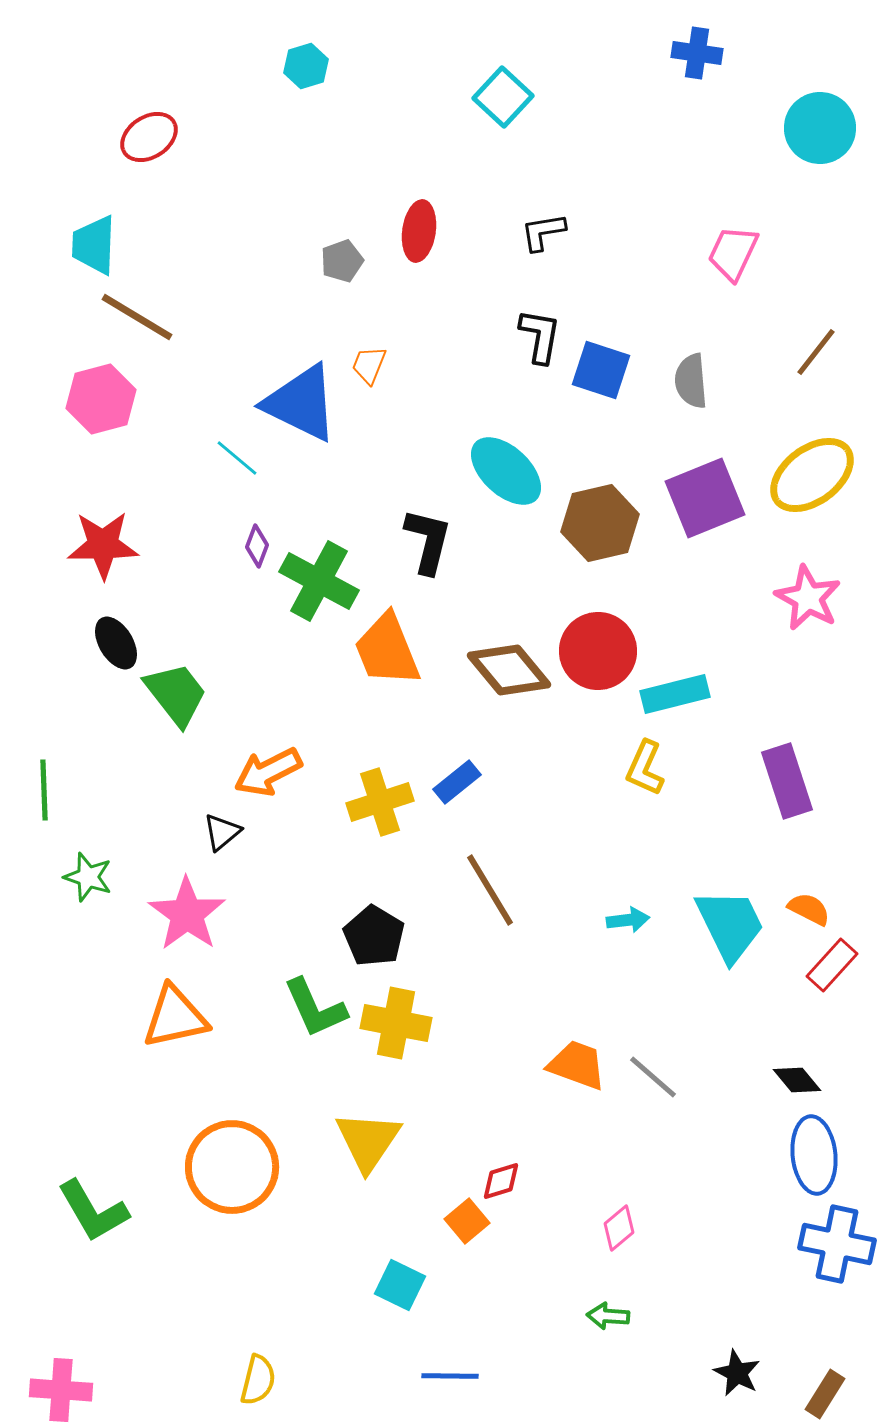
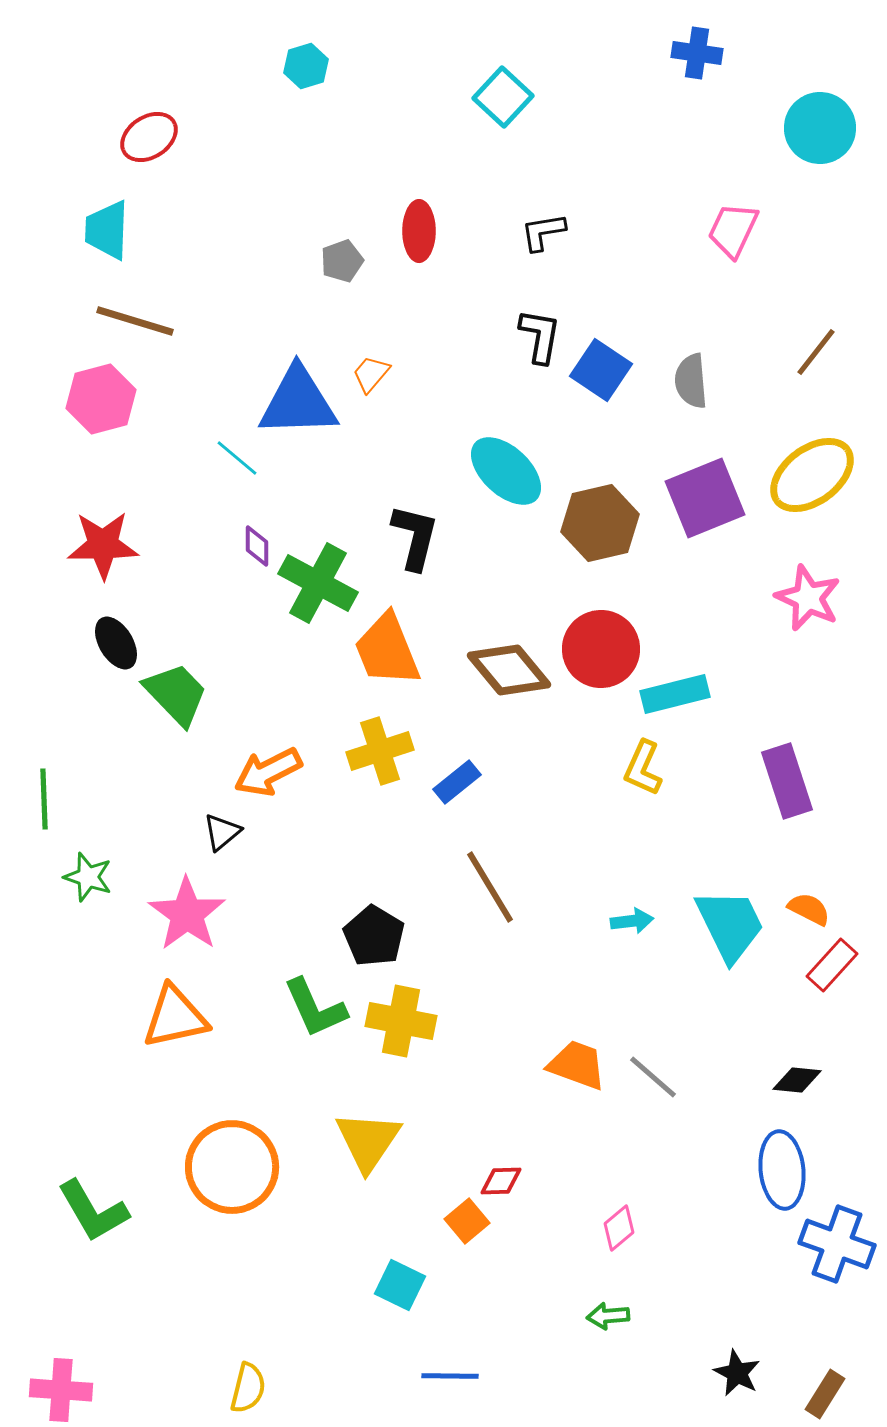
red ellipse at (419, 231): rotated 8 degrees counterclockwise
cyan trapezoid at (94, 245): moved 13 px right, 15 px up
pink trapezoid at (733, 253): moved 23 px up
brown line at (137, 317): moved 2 px left, 4 px down; rotated 14 degrees counterclockwise
orange trapezoid at (369, 365): moved 2 px right, 9 px down; rotated 18 degrees clockwise
blue square at (601, 370): rotated 16 degrees clockwise
blue triangle at (301, 403): moved 3 px left, 1 px up; rotated 28 degrees counterclockwise
black L-shape at (428, 541): moved 13 px left, 4 px up
purple diamond at (257, 546): rotated 21 degrees counterclockwise
green cross at (319, 581): moved 1 px left, 2 px down
pink star at (808, 598): rotated 4 degrees counterclockwise
red circle at (598, 651): moved 3 px right, 2 px up
green trapezoid at (176, 694): rotated 6 degrees counterclockwise
yellow L-shape at (645, 768): moved 2 px left
green line at (44, 790): moved 9 px down
yellow cross at (380, 802): moved 51 px up
brown line at (490, 890): moved 3 px up
cyan arrow at (628, 920): moved 4 px right, 1 px down
yellow cross at (396, 1023): moved 5 px right, 2 px up
black diamond at (797, 1080): rotated 45 degrees counterclockwise
blue ellipse at (814, 1155): moved 32 px left, 15 px down
red diamond at (501, 1181): rotated 15 degrees clockwise
blue cross at (837, 1244): rotated 8 degrees clockwise
green arrow at (608, 1316): rotated 9 degrees counterclockwise
yellow semicircle at (258, 1380): moved 10 px left, 8 px down
